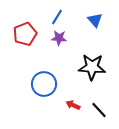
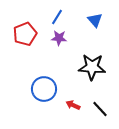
blue circle: moved 5 px down
black line: moved 1 px right, 1 px up
